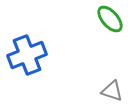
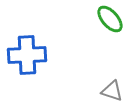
blue cross: rotated 18 degrees clockwise
